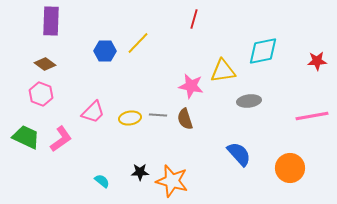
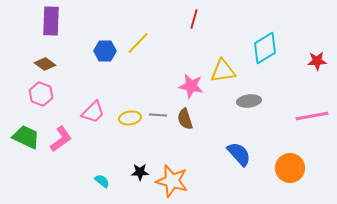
cyan diamond: moved 2 px right, 3 px up; rotated 20 degrees counterclockwise
